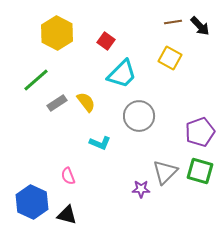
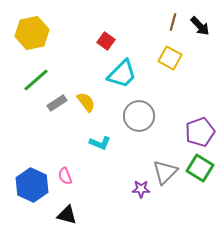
brown line: rotated 66 degrees counterclockwise
yellow hexagon: moved 25 px left; rotated 20 degrees clockwise
green square: moved 3 px up; rotated 16 degrees clockwise
pink semicircle: moved 3 px left
blue hexagon: moved 17 px up
